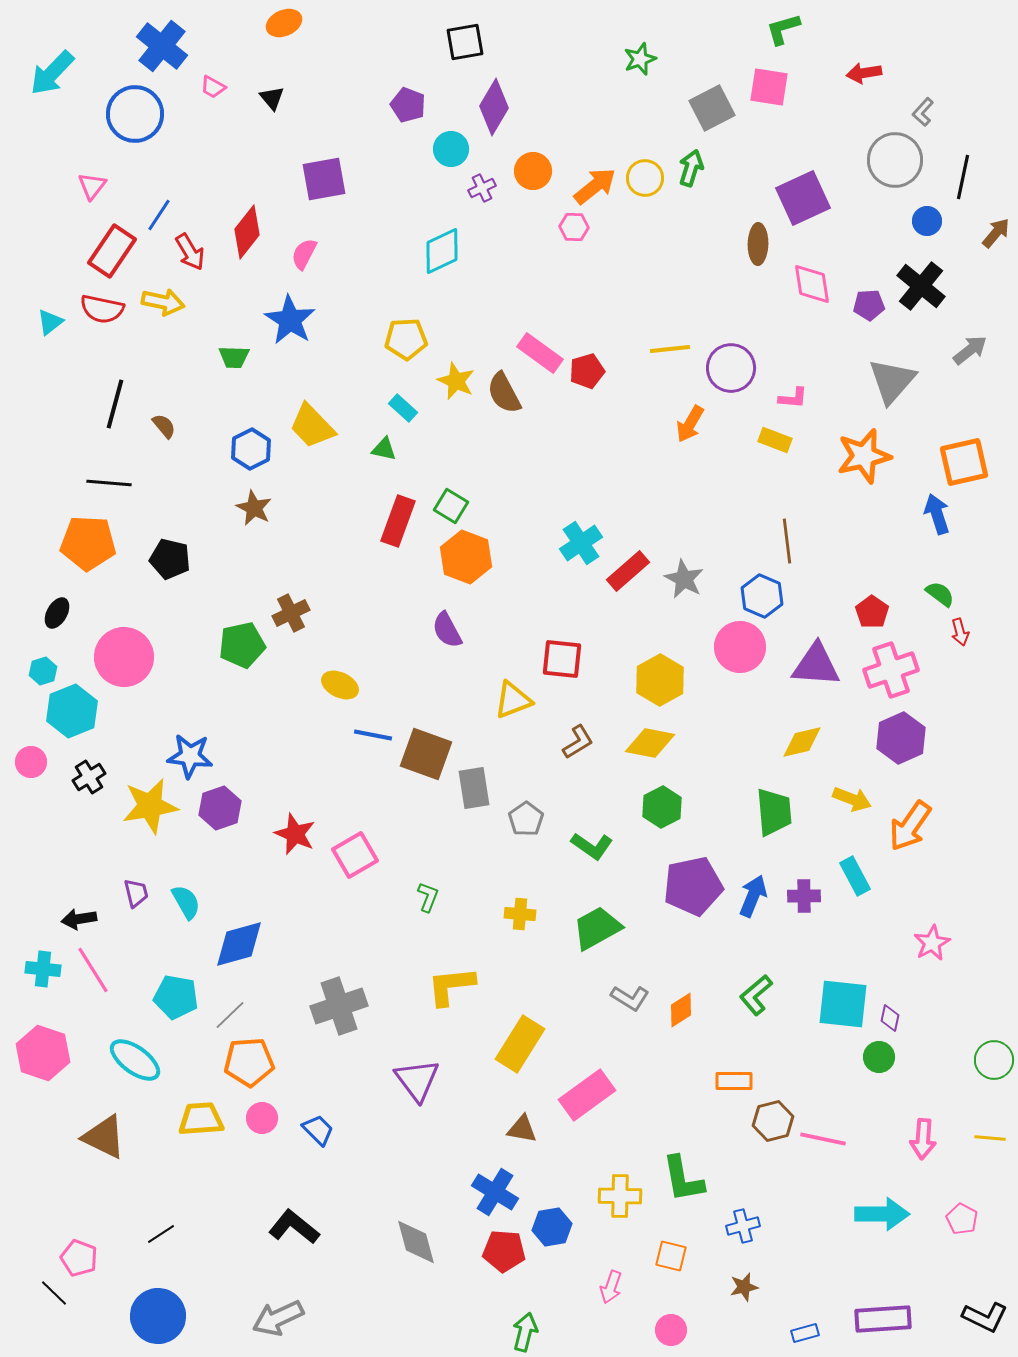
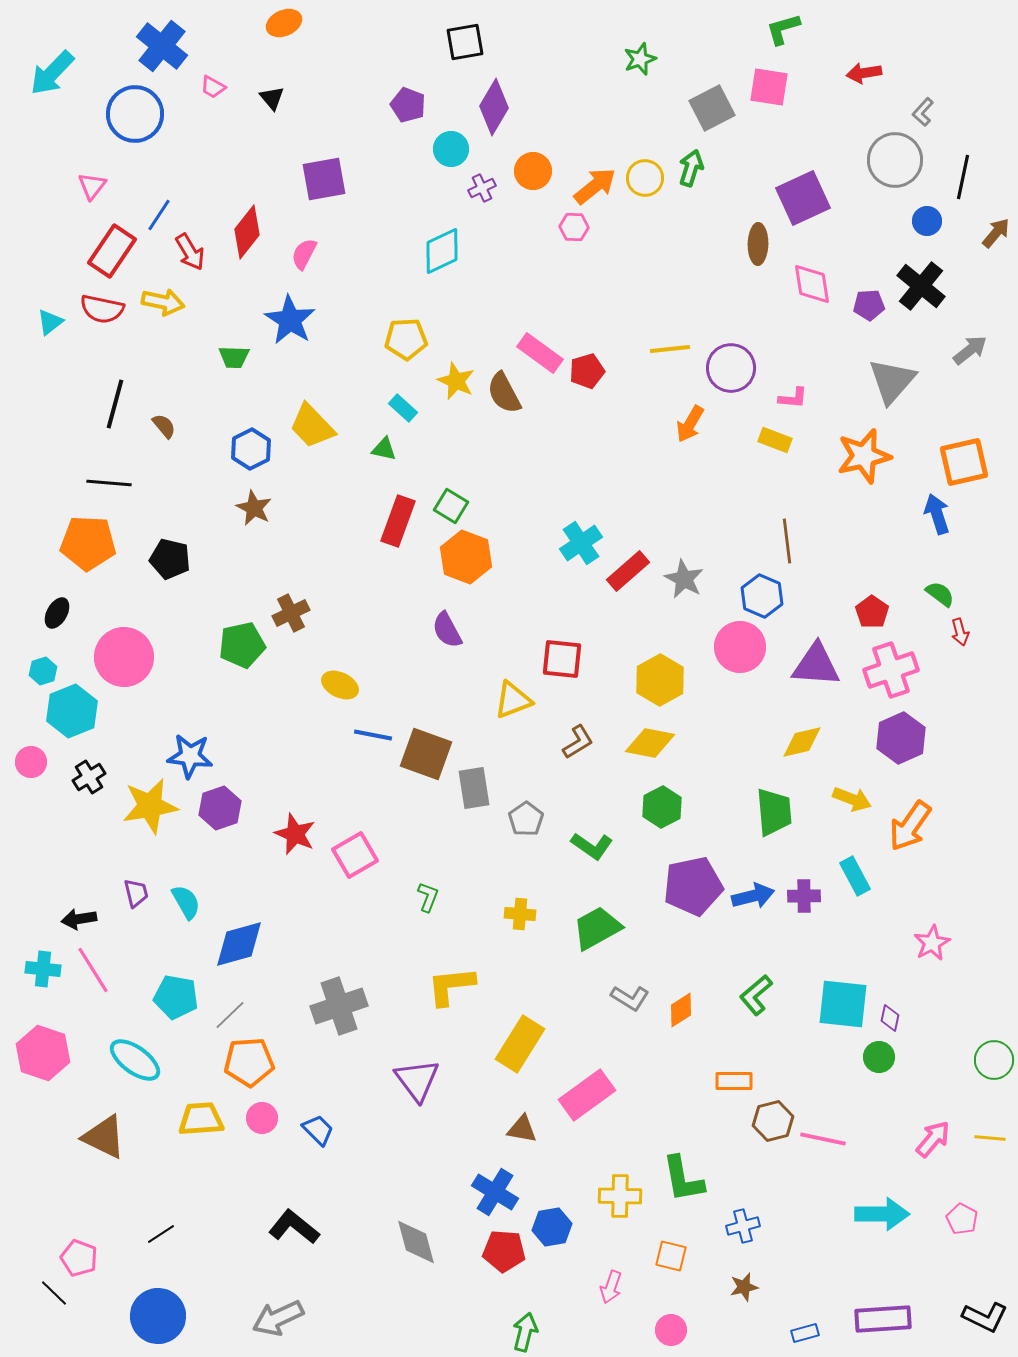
blue arrow at (753, 896): rotated 54 degrees clockwise
pink arrow at (923, 1139): moved 10 px right; rotated 144 degrees counterclockwise
